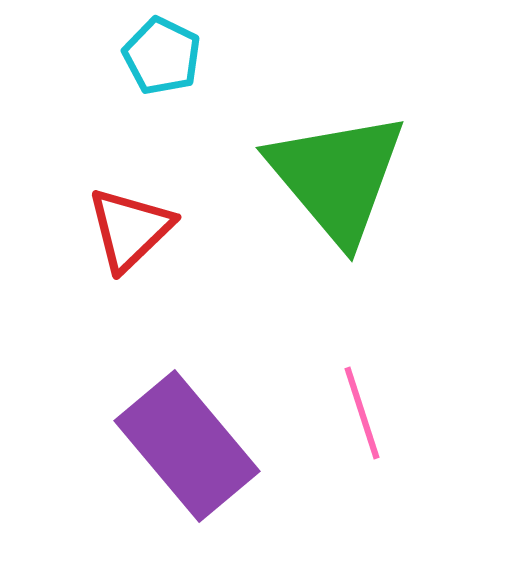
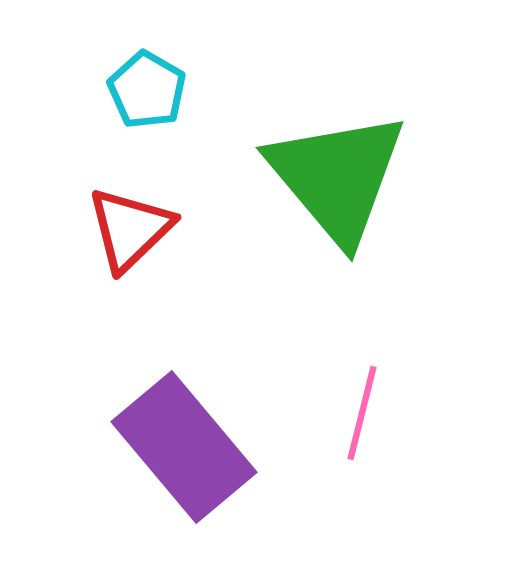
cyan pentagon: moved 15 px left, 34 px down; rotated 4 degrees clockwise
pink line: rotated 32 degrees clockwise
purple rectangle: moved 3 px left, 1 px down
